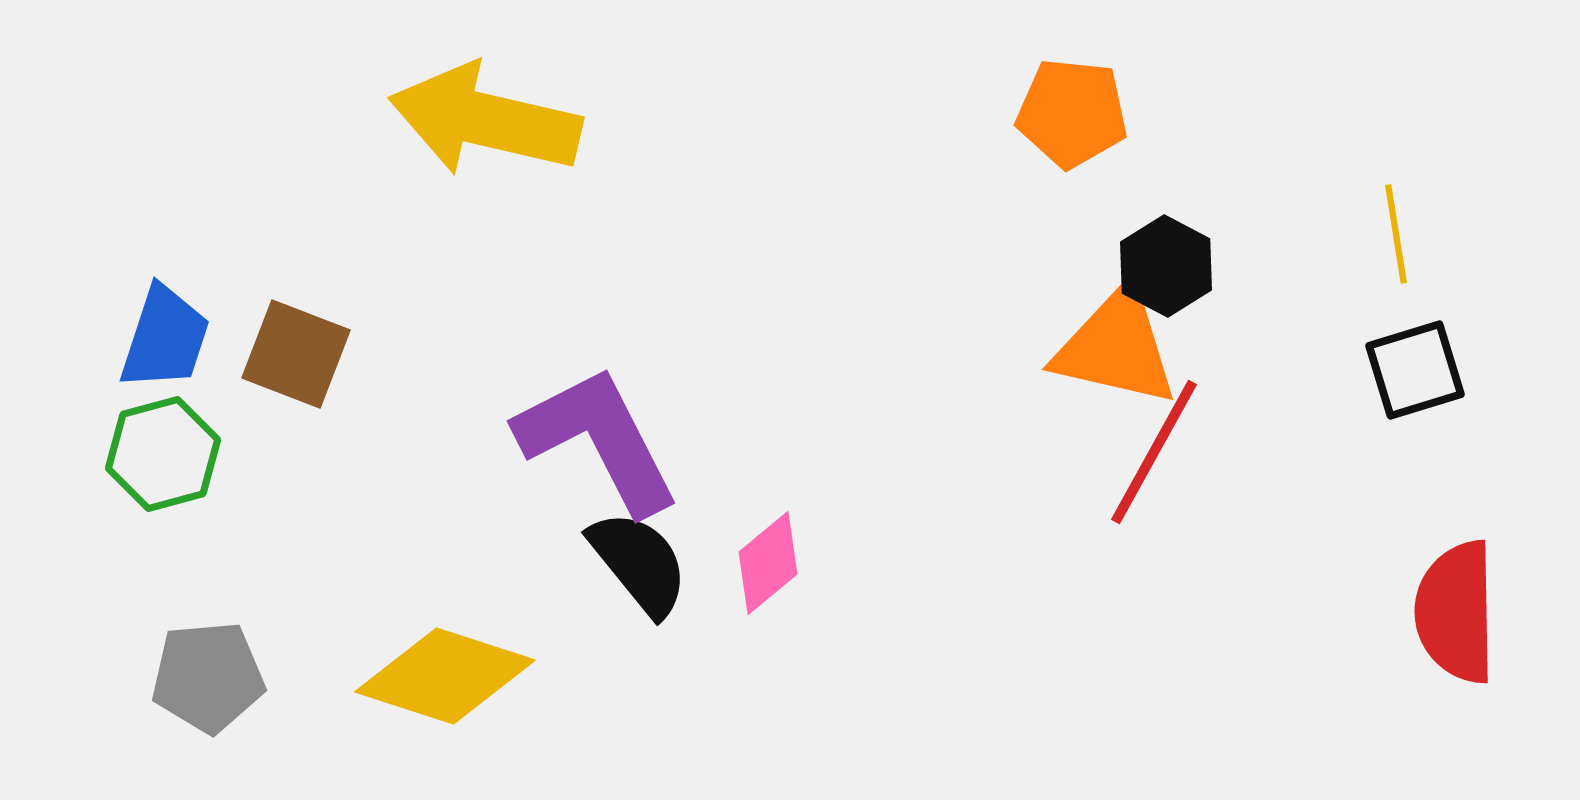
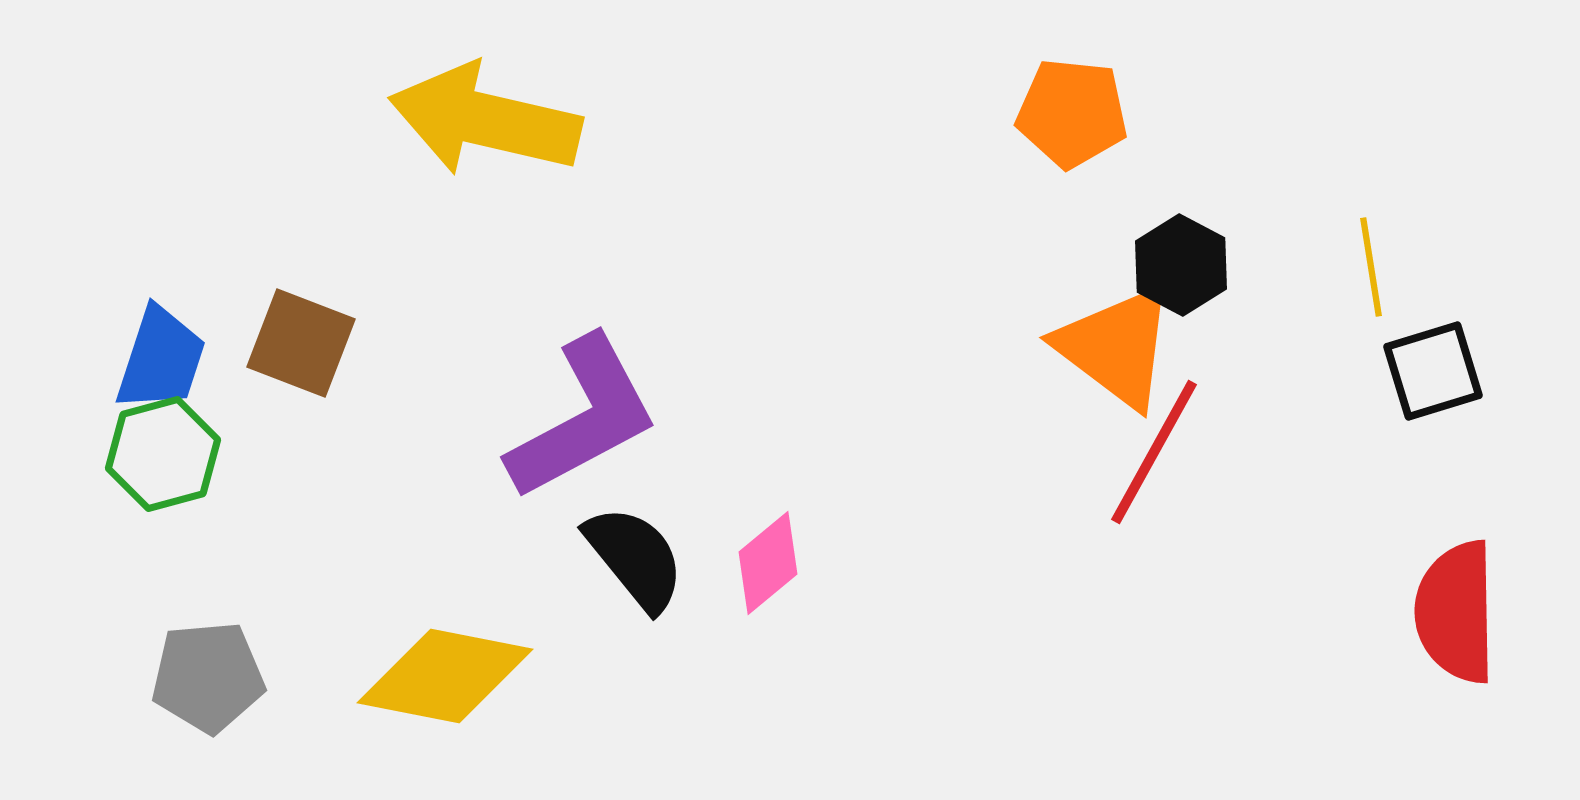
yellow line: moved 25 px left, 33 px down
black hexagon: moved 15 px right, 1 px up
blue trapezoid: moved 4 px left, 21 px down
orange triangle: rotated 24 degrees clockwise
brown square: moved 5 px right, 11 px up
black square: moved 18 px right, 1 px down
purple L-shape: moved 15 px left, 22 px up; rotated 89 degrees clockwise
black semicircle: moved 4 px left, 5 px up
yellow diamond: rotated 7 degrees counterclockwise
